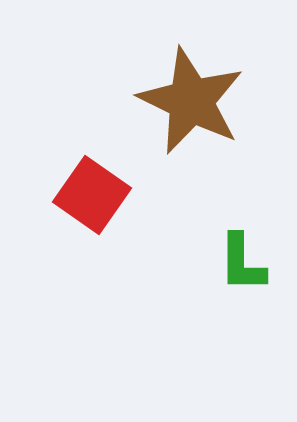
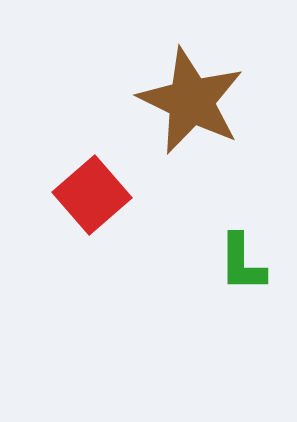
red square: rotated 14 degrees clockwise
